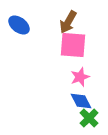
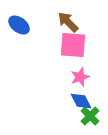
brown arrow: rotated 105 degrees clockwise
green cross: moved 1 px right, 2 px up
